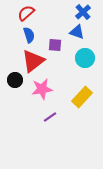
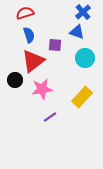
red semicircle: moved 1 px left; rotated 24 degrees clockwise
